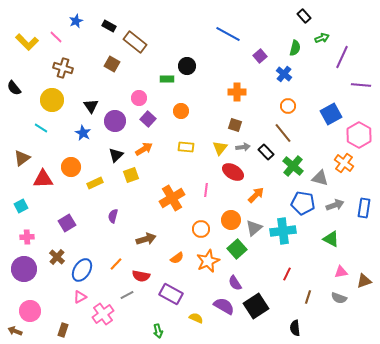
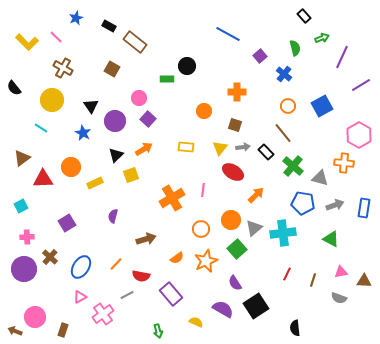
blue star at (76, 21): moved 3 px up
green semicircle at (295, 48): rotated 28 degrees counterclockwise
brown square at (112, 64): moved 5 px down
brown cross at (63, 68): rotated 12 degrees clockwise
purple line at (361, 85): rotated 36 degrees counterclockwise
orange circle at (181, 111): moved 23 px right
blue square at (331, 114): moved 9 px left, 8 px up
orange cross at (344, 163): rotated 30 degrees counterclockwise
pink line at (206, 190): moved 3 px left
cyan cross at (283, 231): moved 2 px down
brown cross at (57, 257): moved 7 px left
orange star at (208, 261): moved 2 px left
blue ellipse at (82, 270): moved 1 px left, 3 px up
brown triangle at (364, 281): rotated 21 degrees clockwise
purple rectangle at (171, 294): rotated 20 degrees clockwise
brown line at (308, 297): moved 5 px right, 17 px up
purple semicircle at (224, 306): moved 1 px left, 3 px down
pink circle at (30, 311): moved 5 px right, 6 px down
yellow semicircle at (196, 318): moved 4 px down
